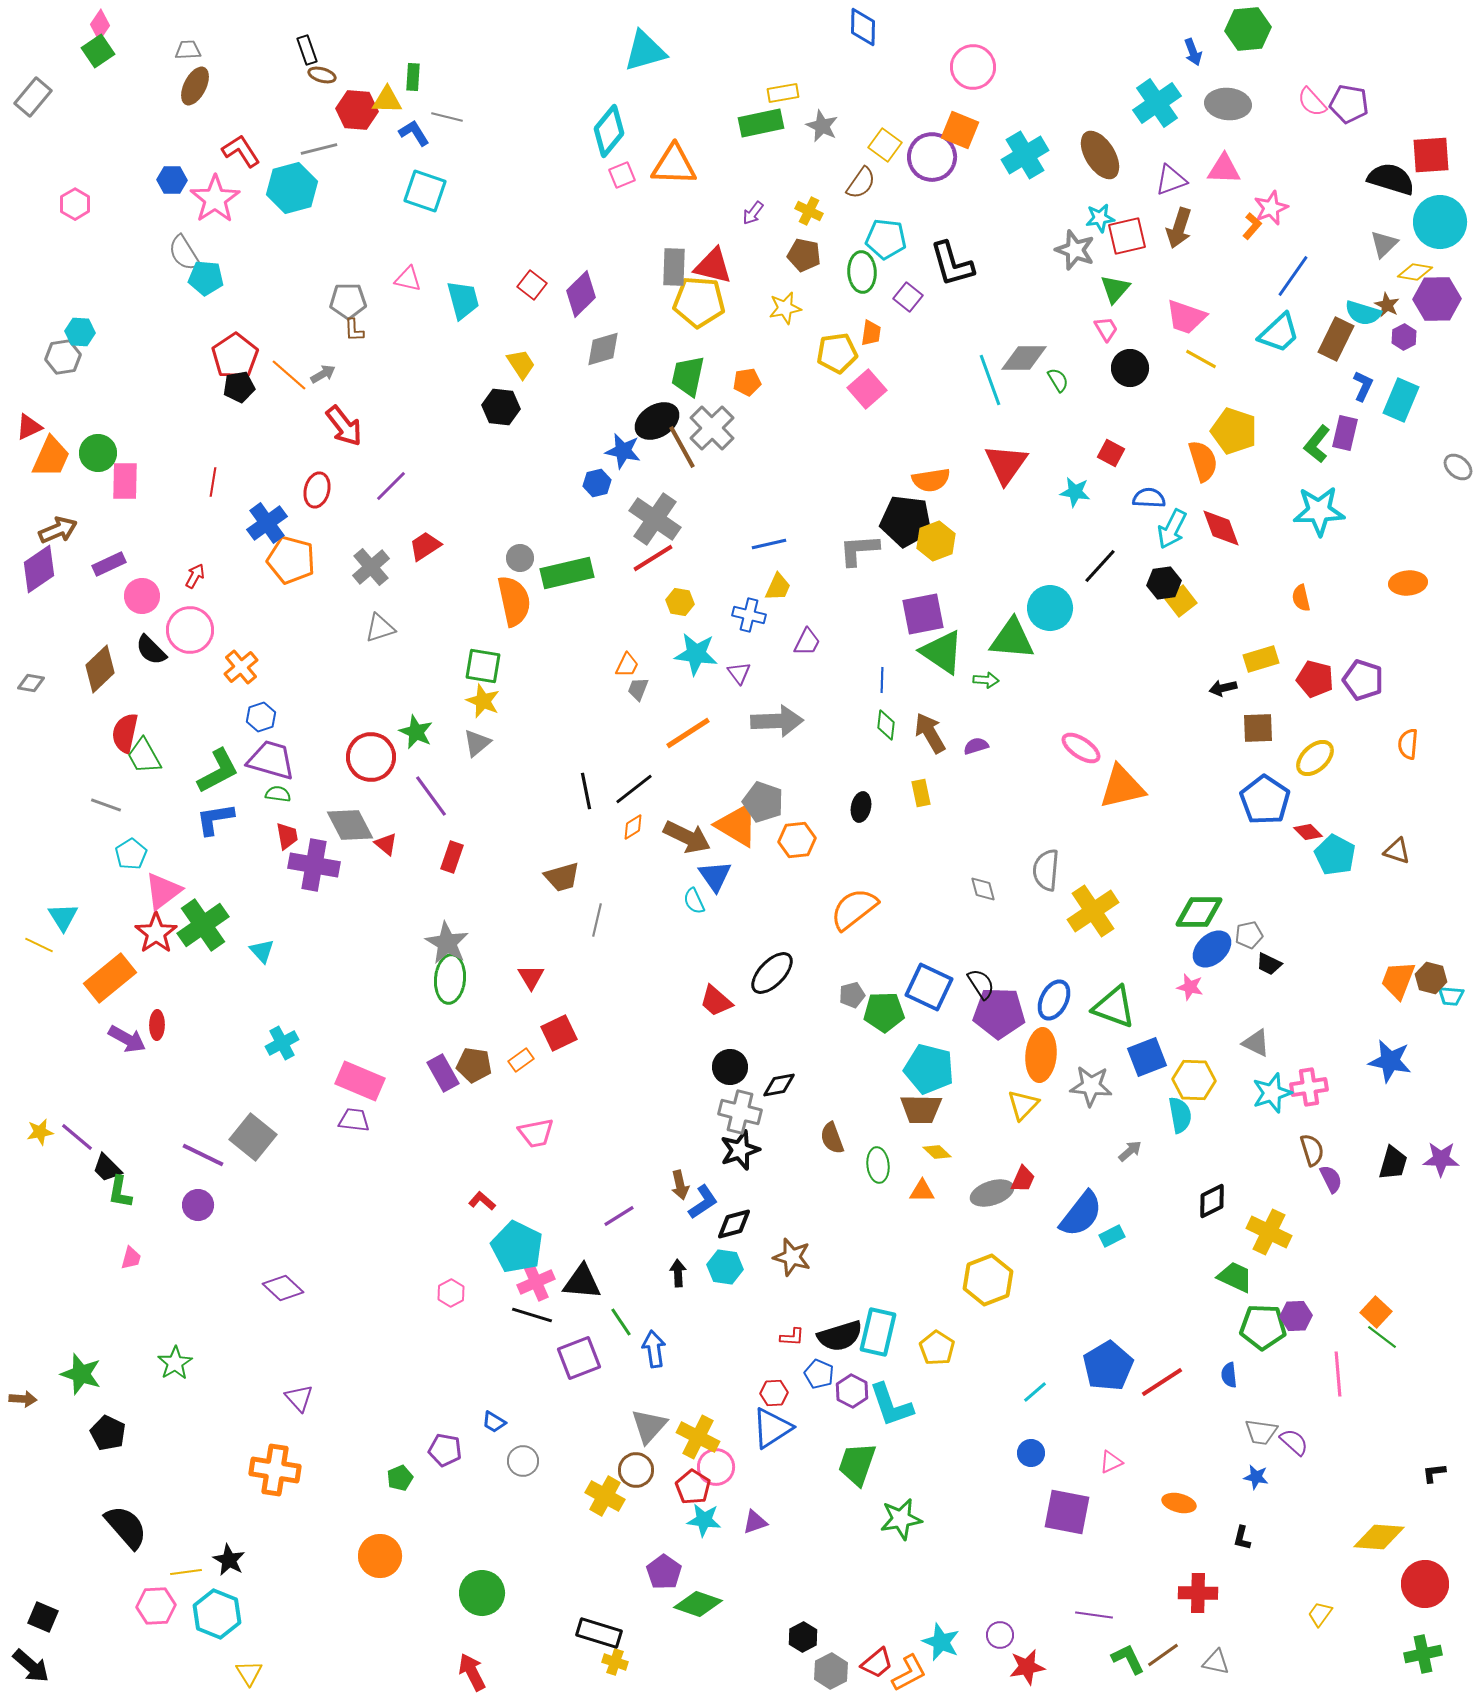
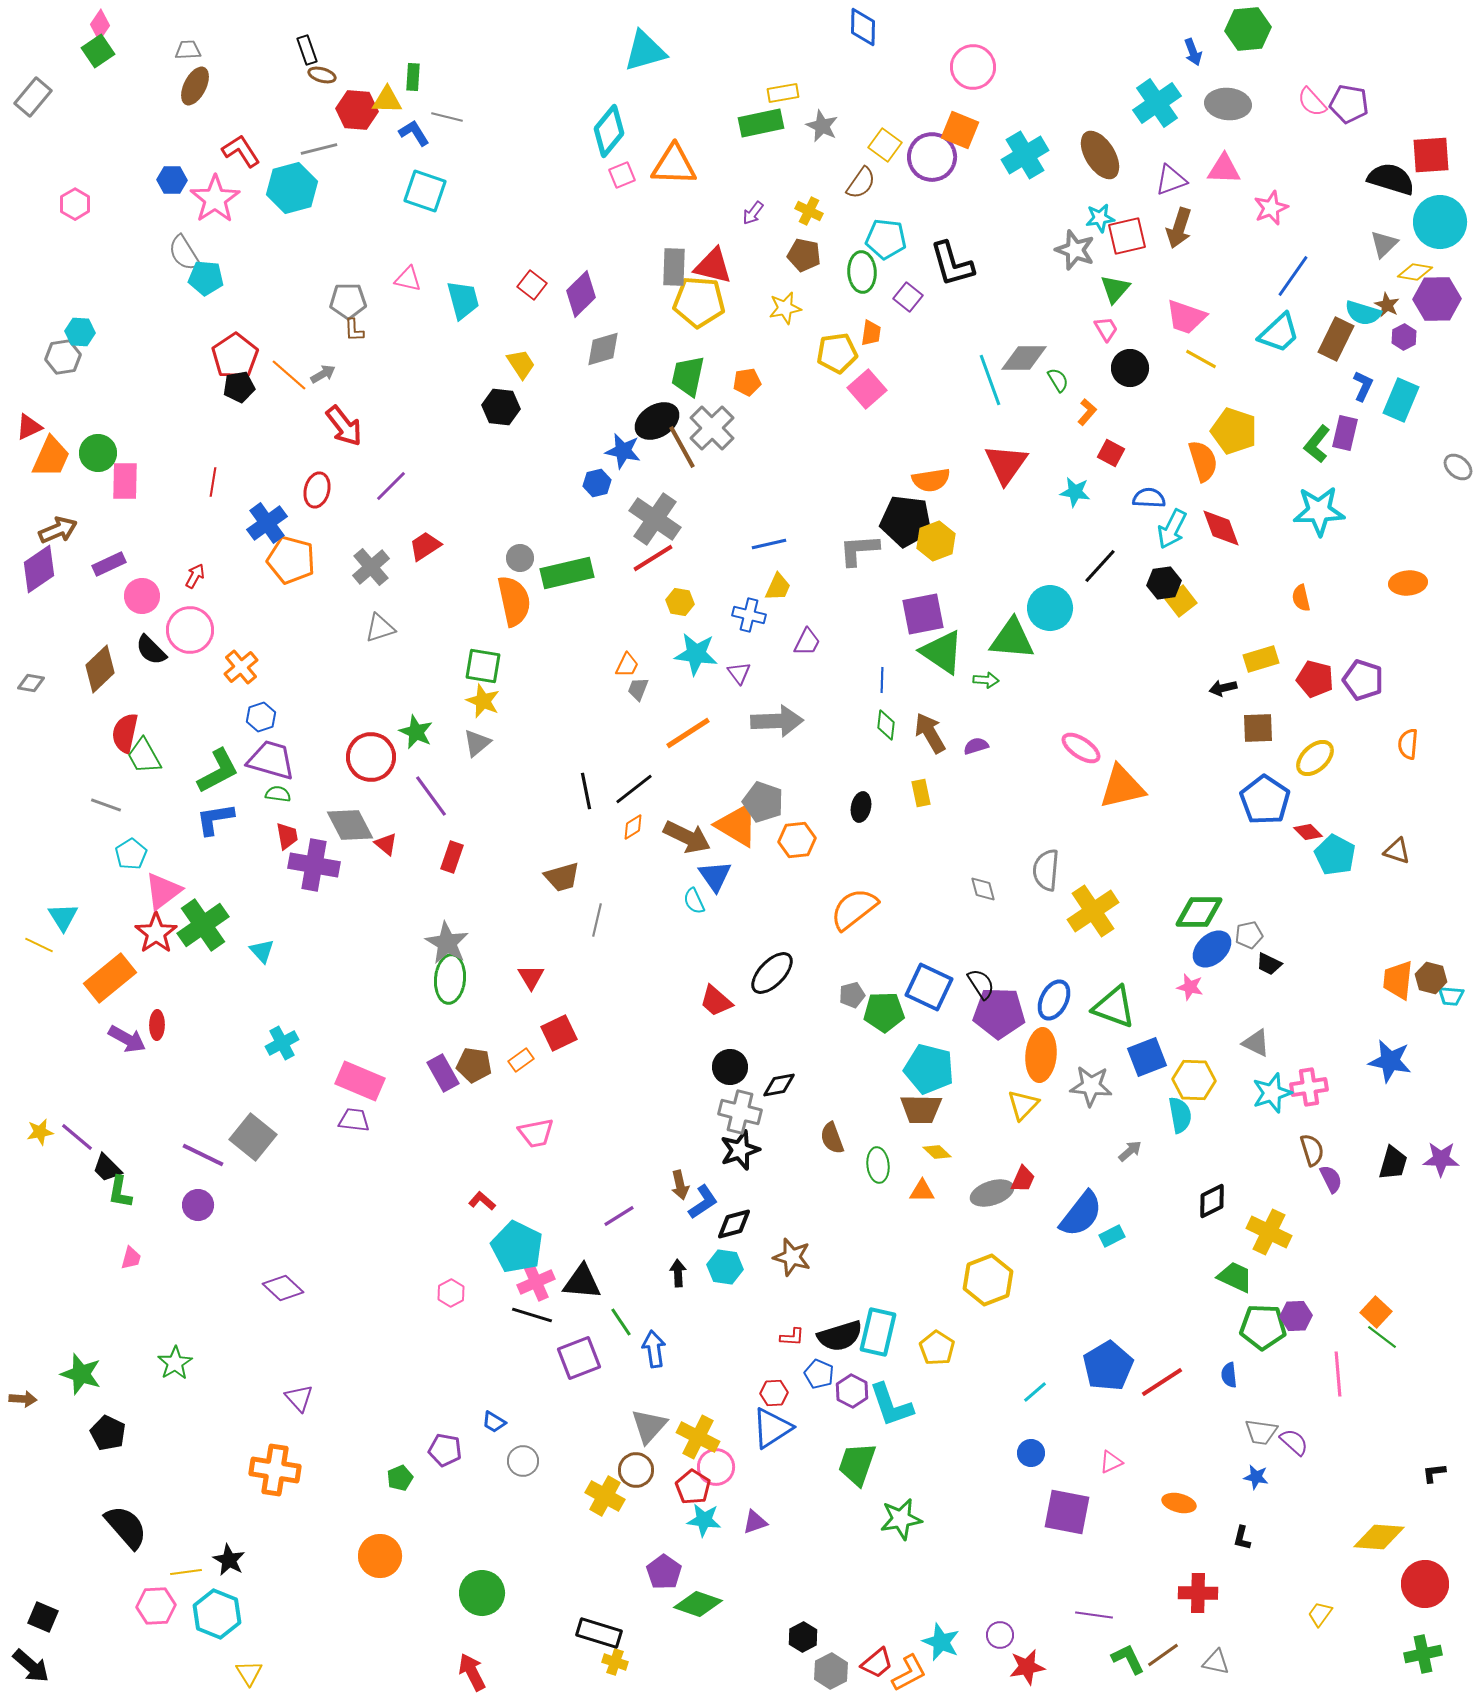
orange L-shape at (1252, 226): moved 165 px left, 186 px down
orange trapezoid at (1398, 980): rotated 15 degrees counterclockwise
